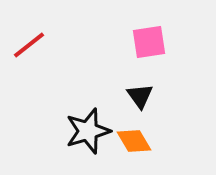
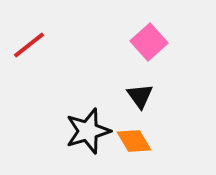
pink square: rotated 33 degrees counterclockwise
